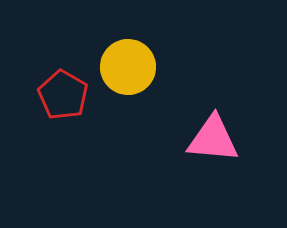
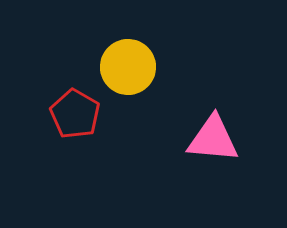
red pentagon: moved 12 px right, 19 px down
